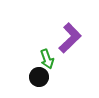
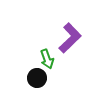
black circle: moved 2 px left, 1 px down
